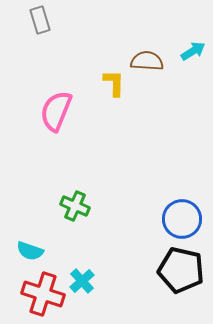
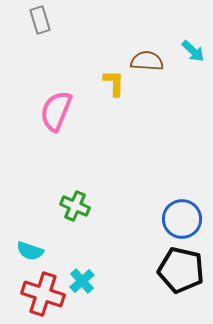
cyan arrow: rotated 75 degrees clockwise
